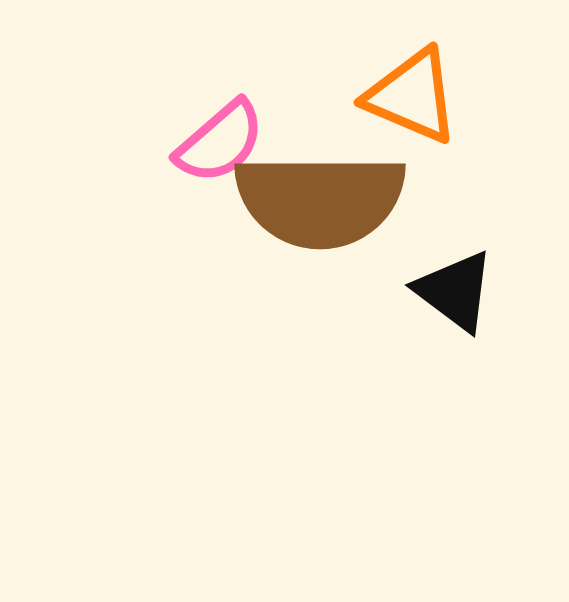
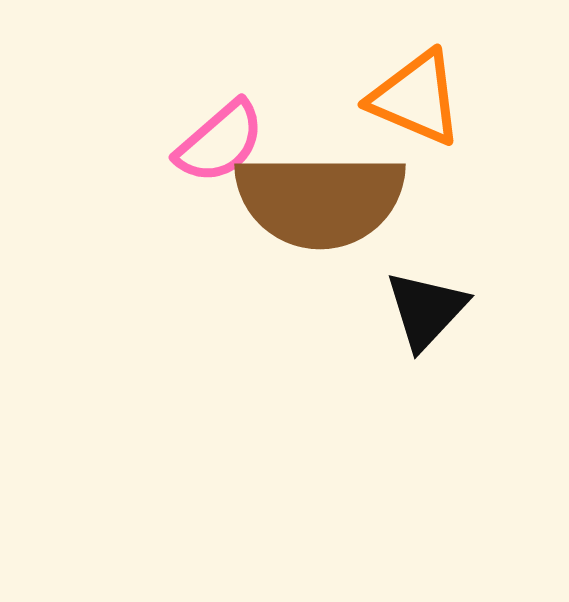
orange triangle: moved 4 px right, 2 px down
black triangle: moved 29 px left, 19 px down; rotated 36 degrees clockwise
